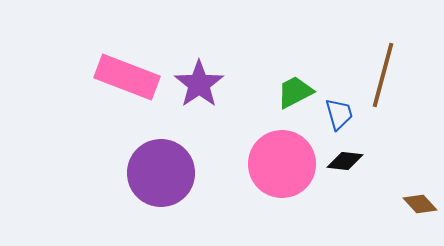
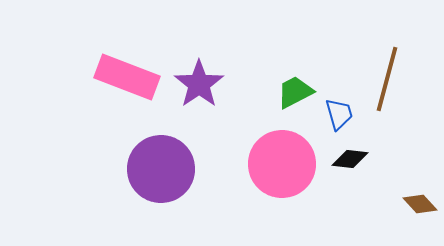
brown line: moved 4 px right, 4 px down
black diamond: moved 5 px right, 2 px up
purple circle: moved 4 px up
